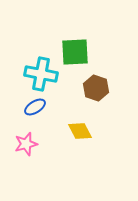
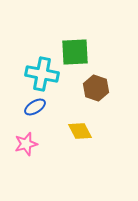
cyan cross: moved 1 px right
